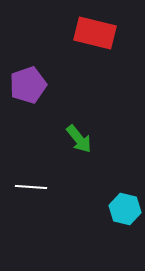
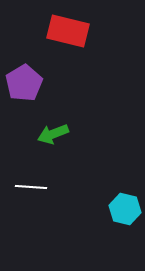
red rectangle: moved 27 px left, 2 px up
purple pentagon: moved 4 px left, 2 px up; rotated 12 degrees counterclockwise
green arrow: moved 26 px left, 5 px up; rotated 108 degrees clockwise
